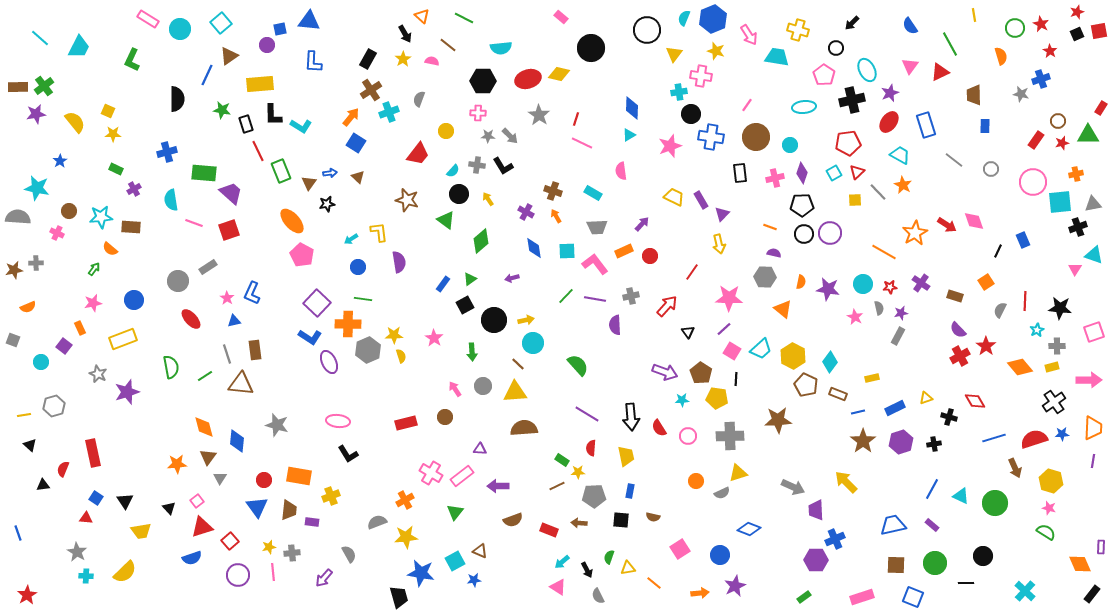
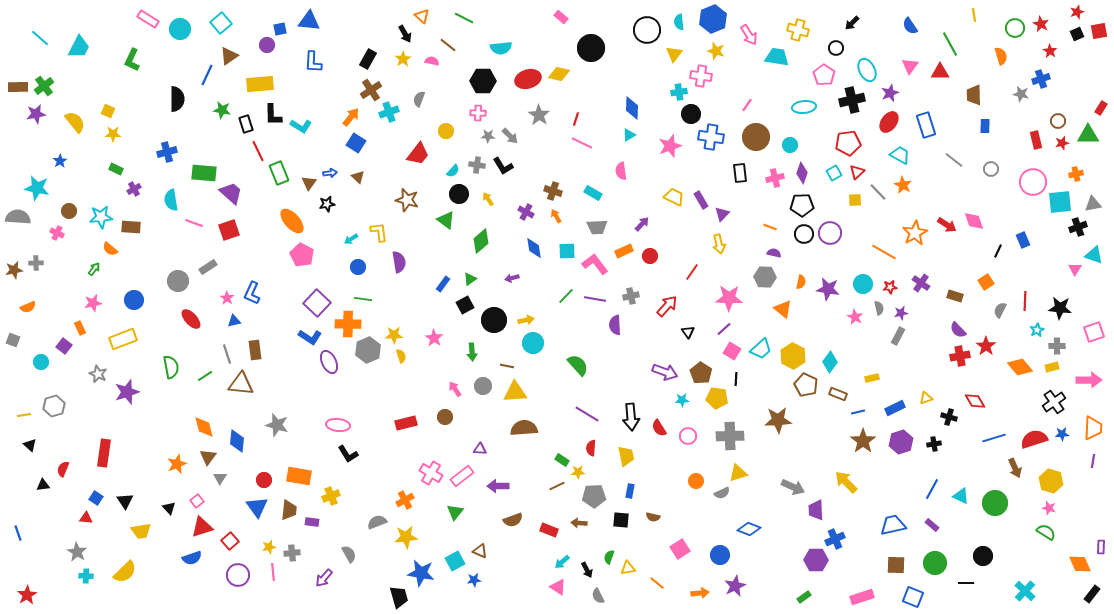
cyan semicircle at (684, 18): moved 5 px left, 4 px down; rotated 28 degrees counterclockwise
red triangle at (940, 72): rotated 24 degrees clockwise
red rectangle at (1036, 140): rotated 48 degrees counterclockwise
green rectangle at (281, 171): moved 2 px left, 2 px down
red cross at (960, 356): rotated 18 degrees clockwise
brown line at (518, 364): moved 11 px left, 2 px down; rotated 32 degrees counterclockwise
pink ellipse at (338, 421): moved 4 px down
red rectangle at (93, 453): moved 11 px right; rotated 20 degrees clockwise
orange star at (177, 464): rotated 18 degrees counterclockwise
orange line at (654, 583): moved 3 px right
